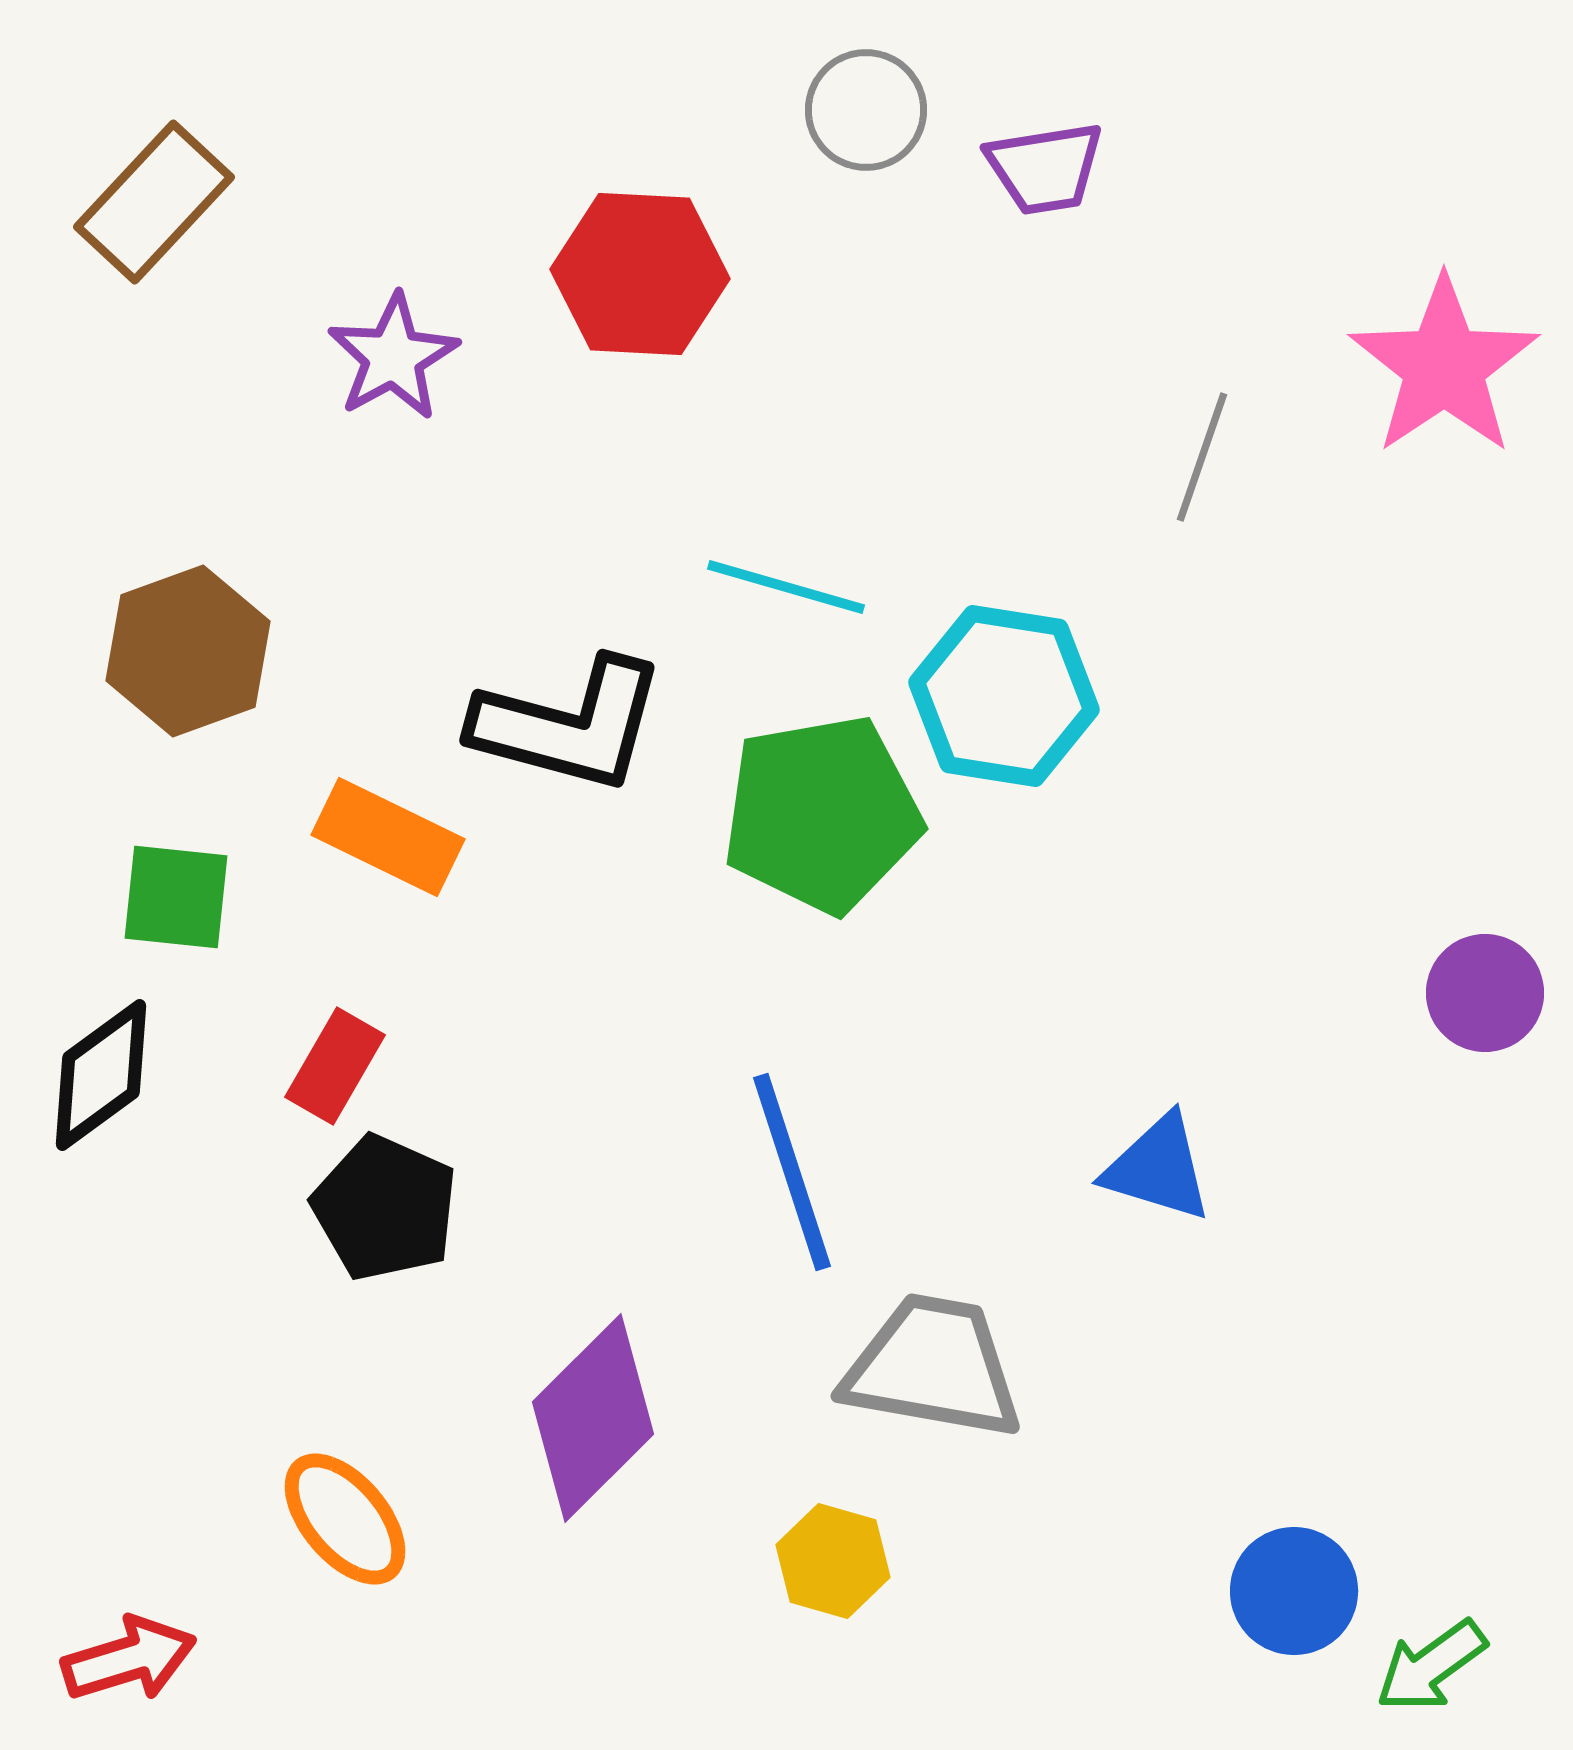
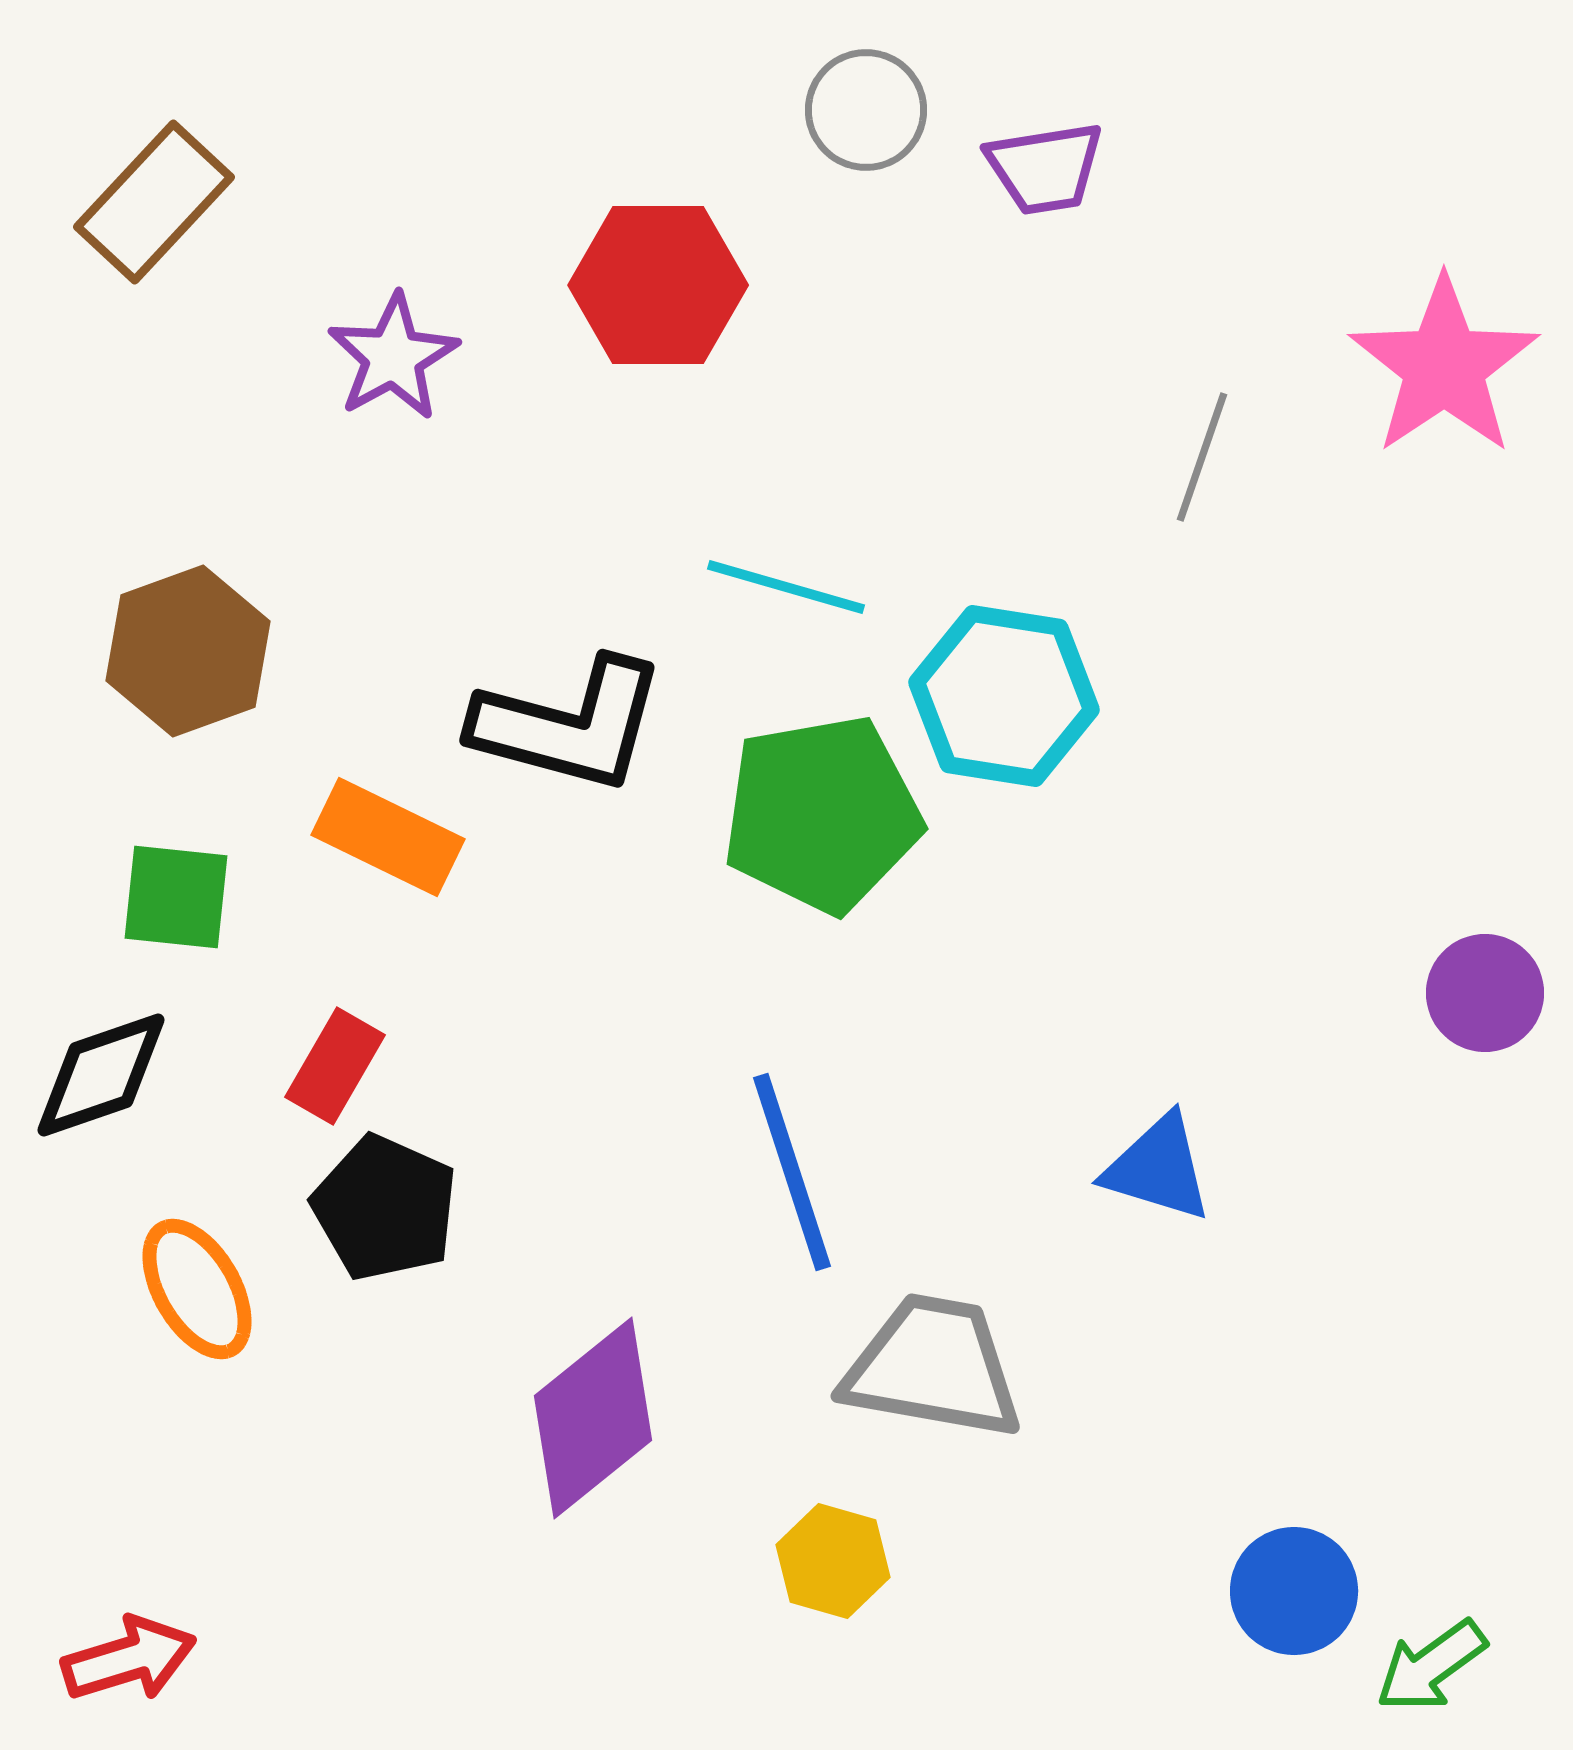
red hexagon: moved 18 px right, 11 px down; rotated 3 degrees counterclockwise
black diamond: rotated 17 degrees clockwise
purple diamond: rotated 6 degrees clockwise
orange ellipse: moved 148 px left, 230 px up; rotated 10 degrees clockwise
